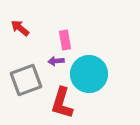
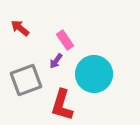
pink rectangle: rotated 24 degrees counterclockwise
purple arrow: rotated 49 degrees counterclockwise
cyan circle: moved 5 px right
red L-shape: moved 2 px down
